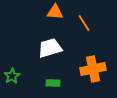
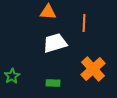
orange triangle: moved 7 px left
orange line: rotated 36 degrees clockwise
white trapezoid: moved 5 px right, 5 px up
orange cross: rotated 30 degrees counterclockwise
